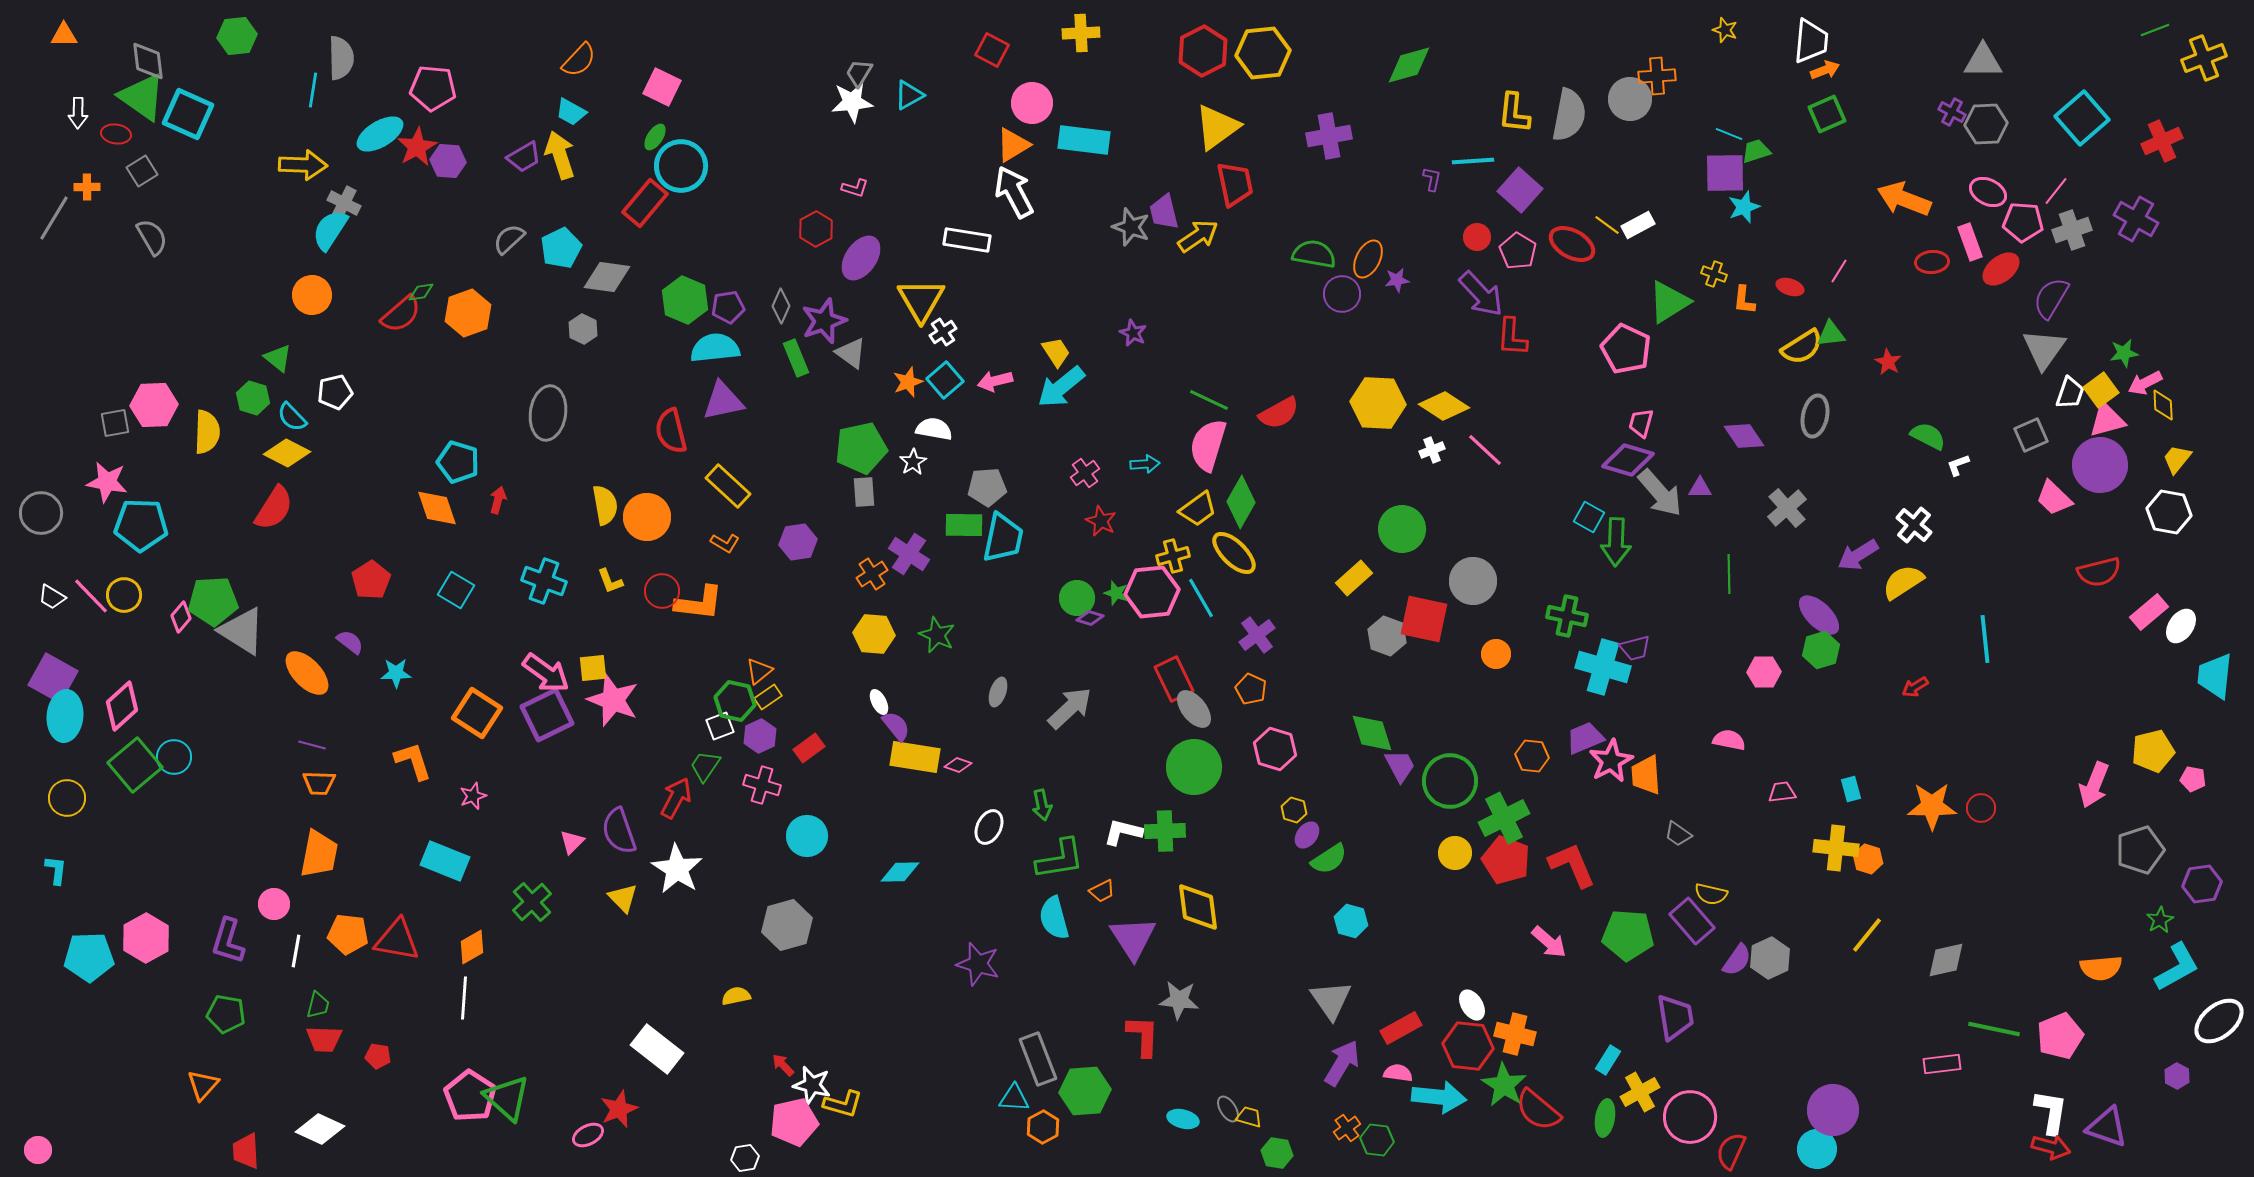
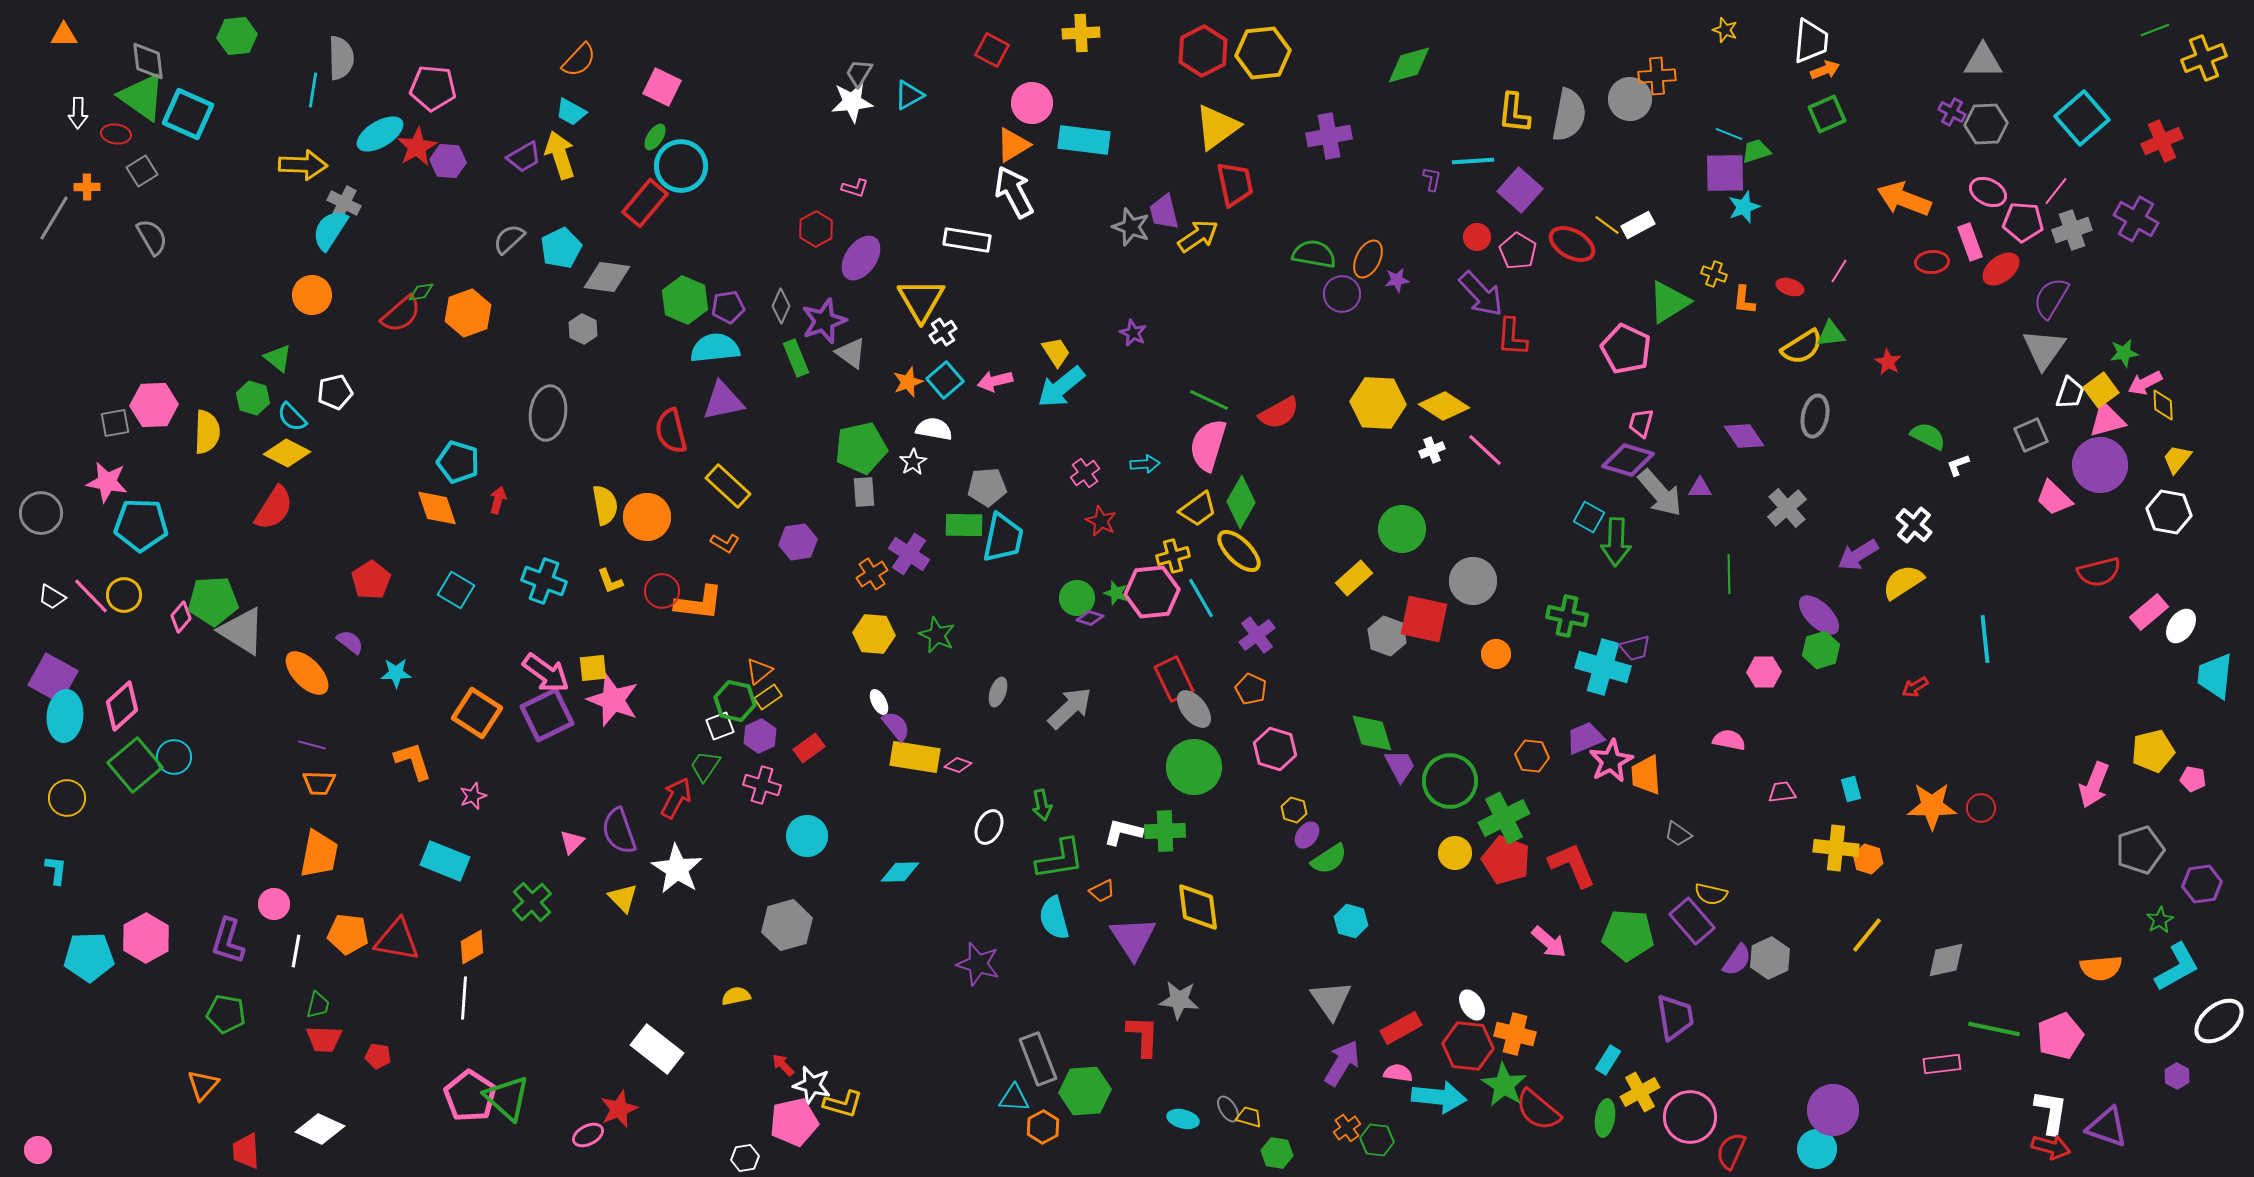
yellow ellipse at (1234, 553): moved 5 px right, 2 px up
